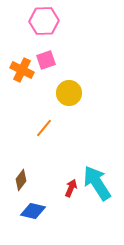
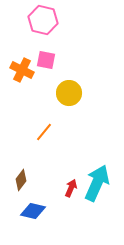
pink hexagon: moved 1 px left, 1 px up; rotated 16 degrees clockwise
pink square: rotated 30 degrees clockwise
orange line: moved 4 px down
cyan arrow: rotated 57 degrees clockwise
